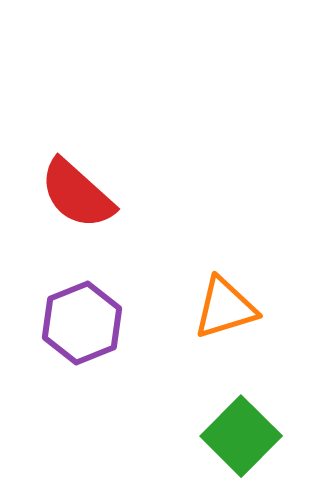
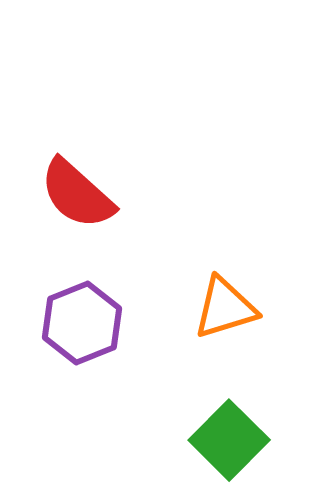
green square: moved 12 px left, 4 px down
